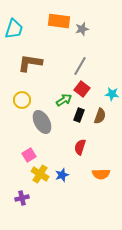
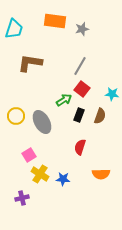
orange rectangle: moved 4 px left
yellow circle: moved 6 px left, 16 px down
blue star: moved 1 px right, 4 px down; rotated 24 degrees clockwise
